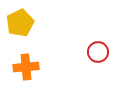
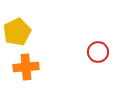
yellow pentagon: moved 3 px left, 9 px down
